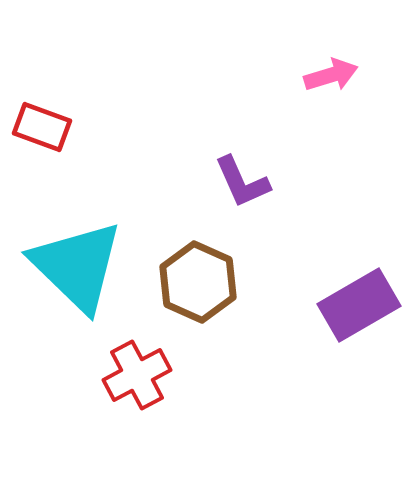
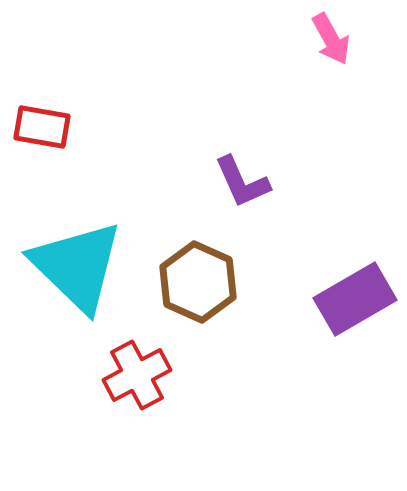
pink arrow: moved 36 px up; rotated 78 degrees clockwise
red rectangle: rotated 10 degrees counterclockwise
purple rectangle: moved 4 px left, 6 px up
